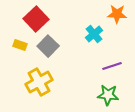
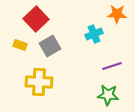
cyan cross: rotated 18 degrees clockwise
gray square: moved 2 px right; rotated 15 degrees clockwise
yellow cross: rotated 32 degrees clockwise
